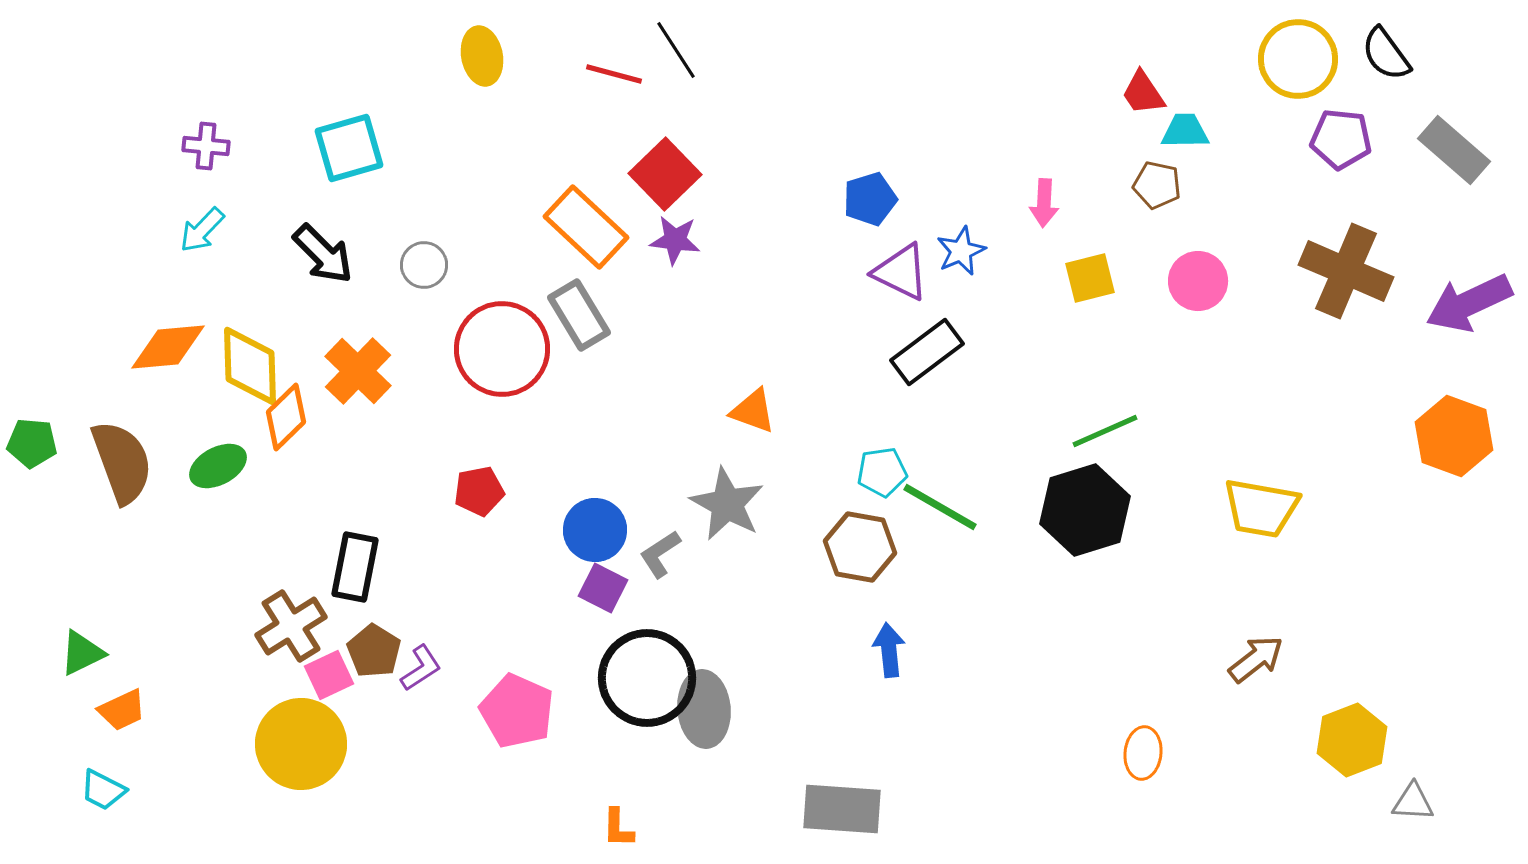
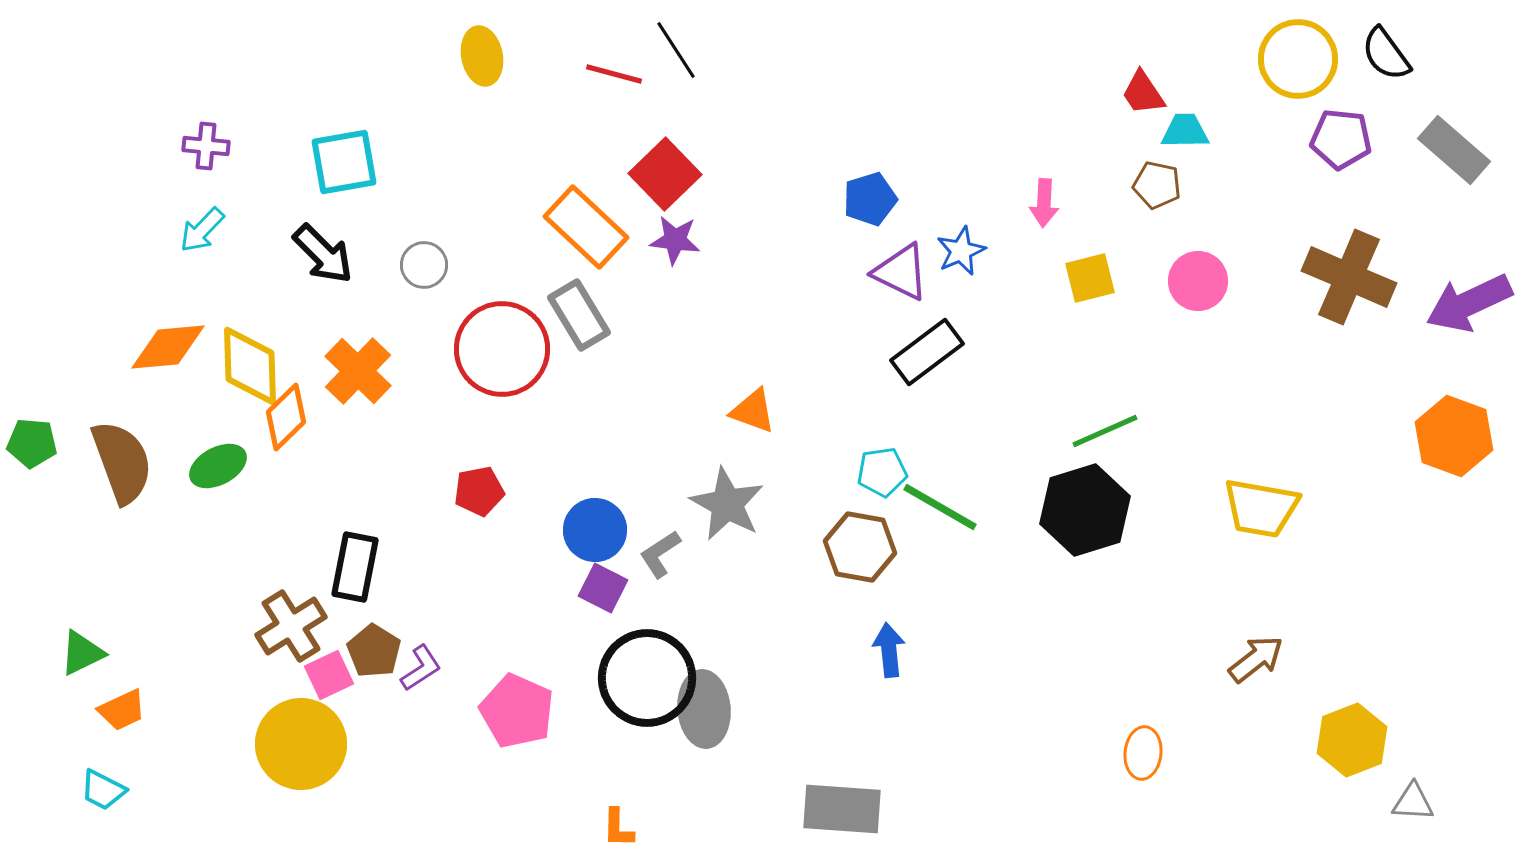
cyan square at (349, 148): moved 5 px left, 14 px down; rotated 6 degrees clockwise
brown cross at (1346, 271): moved 3 px right, 6 px down
